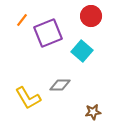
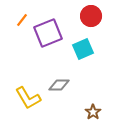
cyan square: moved 1 px right, 2 px up; rotated 25 degrees clockwise
gray diamond: moved 1 px left
brown star: rotated 28 degrees counterclockwise
